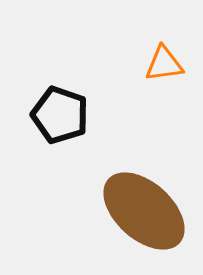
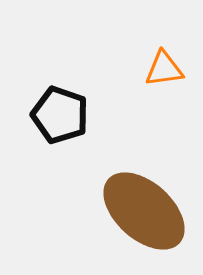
orange triangle: moved 5 px down
